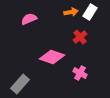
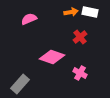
white rectangle: rotated 70 degrees clockwise
